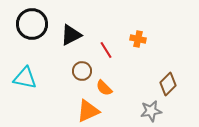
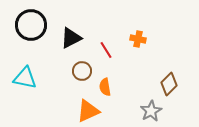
black circle: moved 1 px left, 1 px down
black triangle: moved 3 px down
brown diamond: moved 1 px right
orange semicircle: moved 1 px right, 1 px up; rotated 36 degrees clockwise
gray star: rotated 20 degrees counterclockwise
